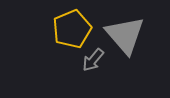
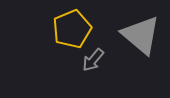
gray triangle: moved 16 px right; rotated 9 degrees counterclockwise
